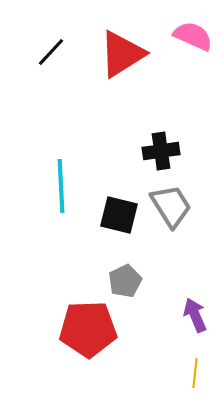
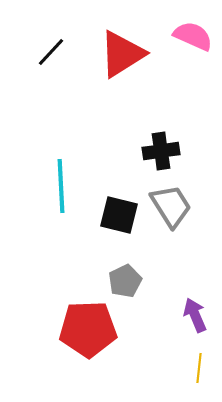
yellow line: moved 4 px right, 5 px up
